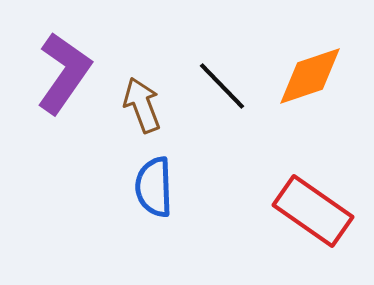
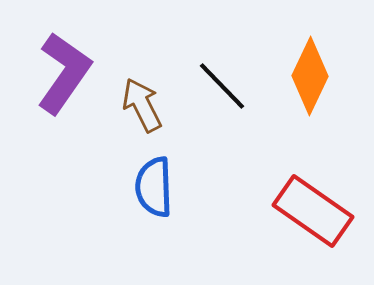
orange diamond: rotated 46 degrees counterclockwise
brown arrow: rotated 6 degrees counterclockwise
